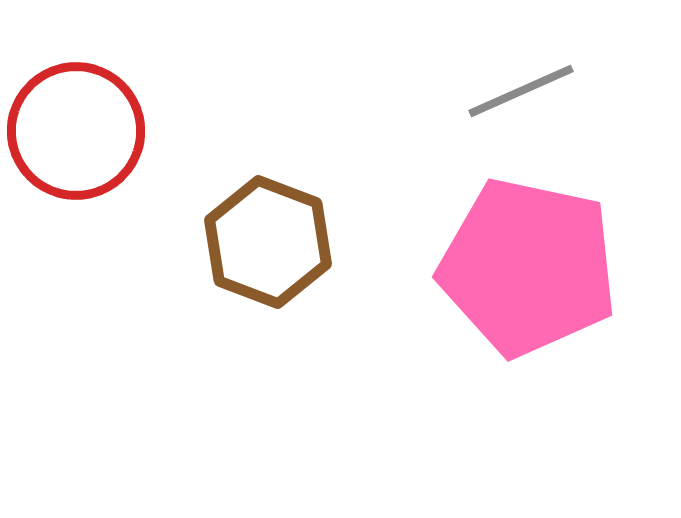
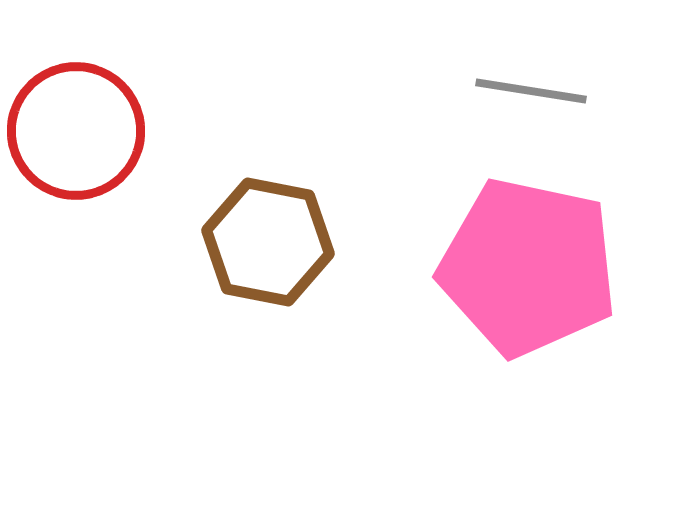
gray line: moved 10 px right; rotated 33 degrees clockwise
brown hexagon: rotated 10 degrees counterclockwise
